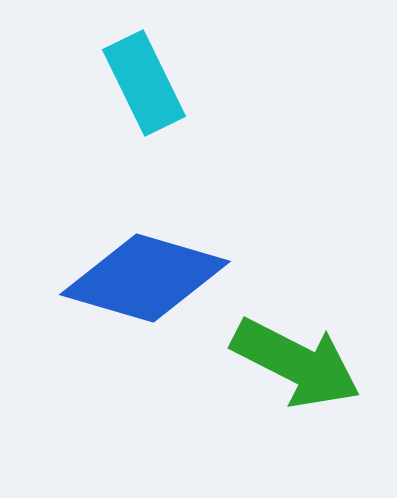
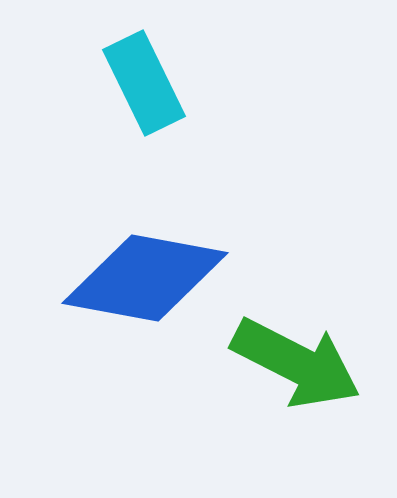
blue diamond: rotated 6 degrees counterclockwise
